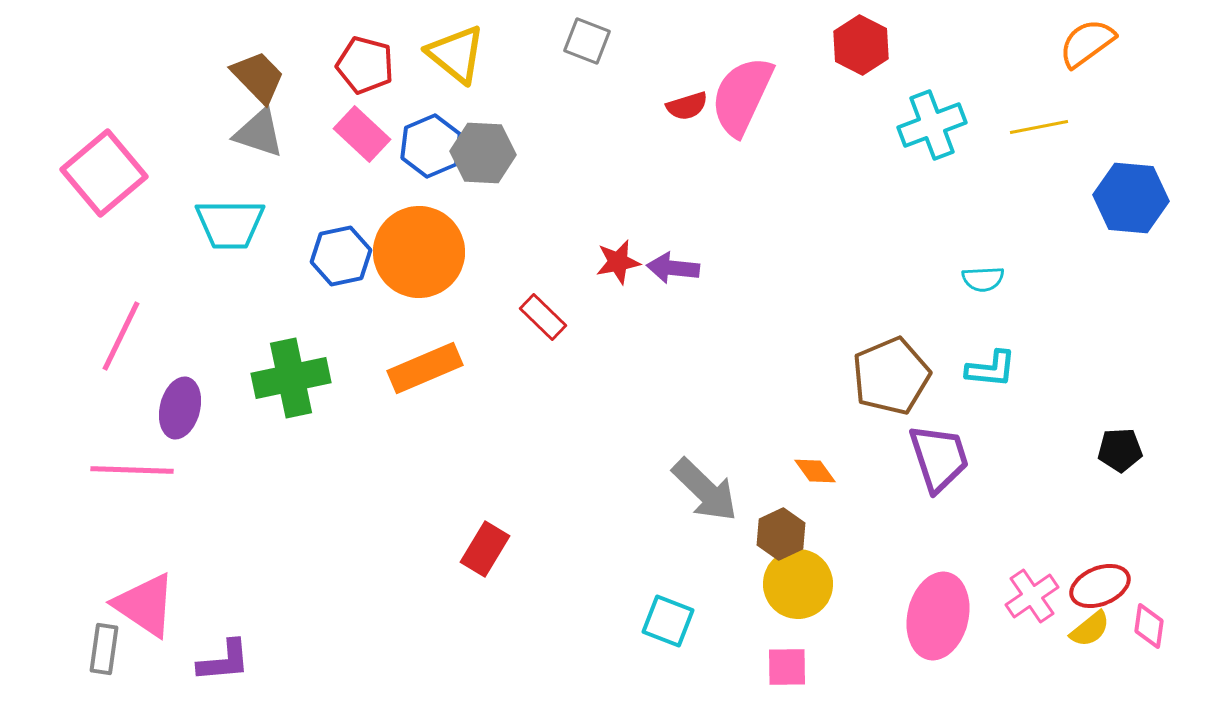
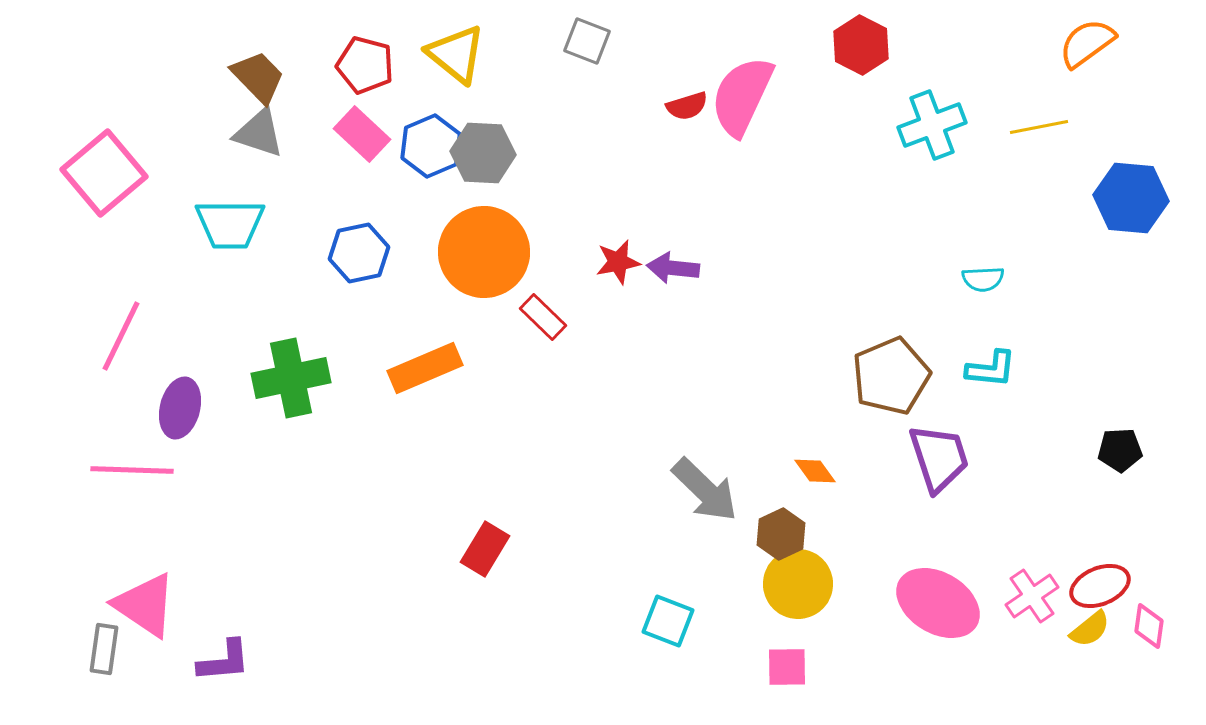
orange circle at (419, 252): moved 65 px right
blue hexagon at (341, 256): moved 18 px right, 3 px up
pink ellipse at (938, 616): moved 13 px up; rotated 72 degrees counterclockwise
